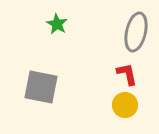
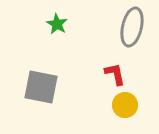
gray ellipse: moved 4 px left, 5 px up
red L-shape: moved 12 px left
